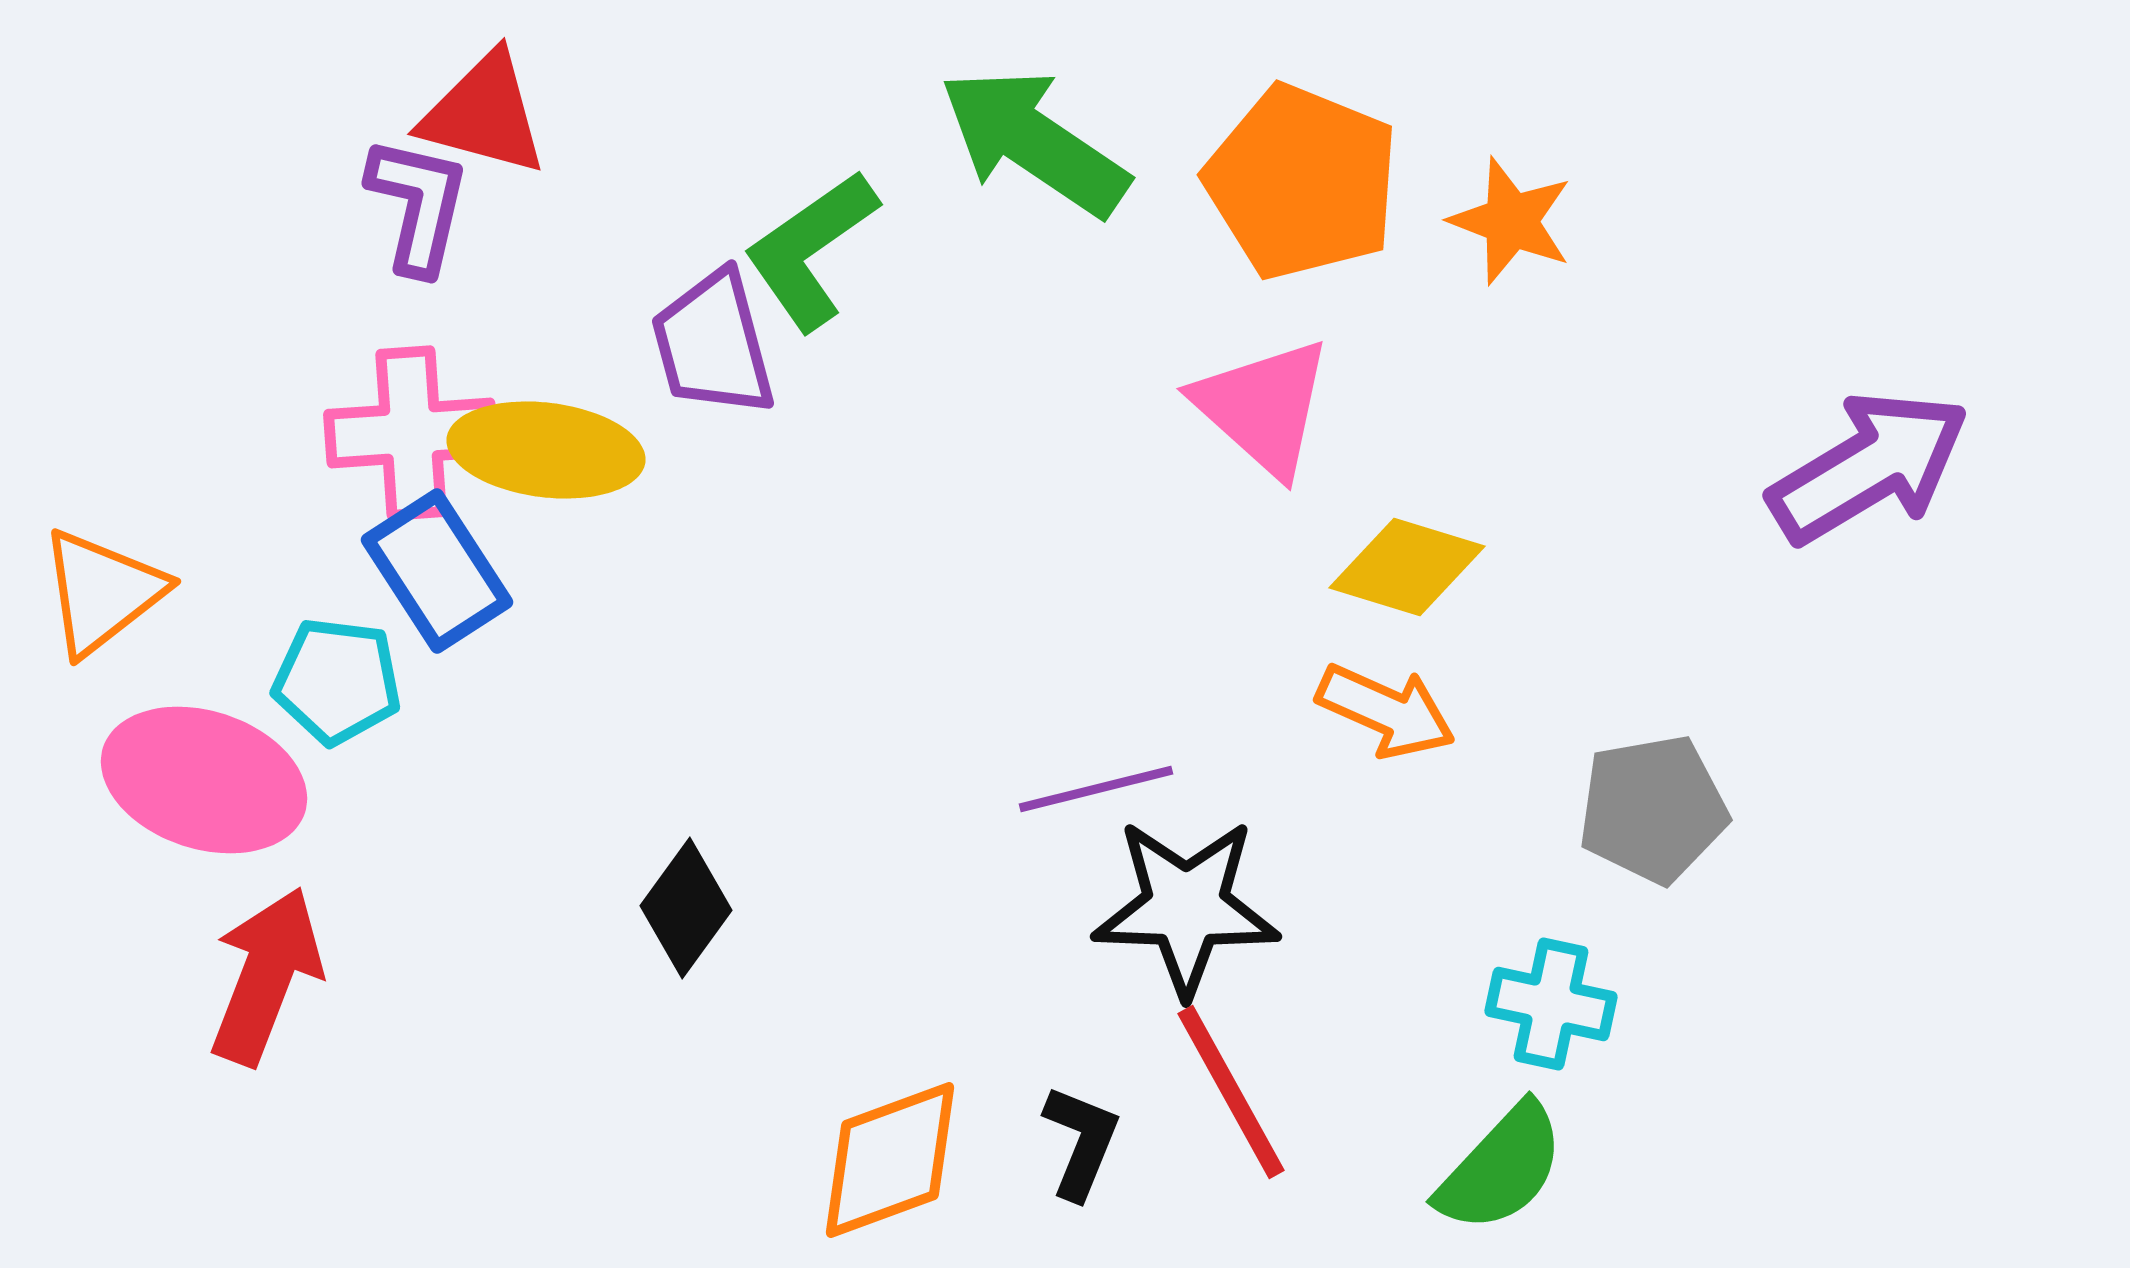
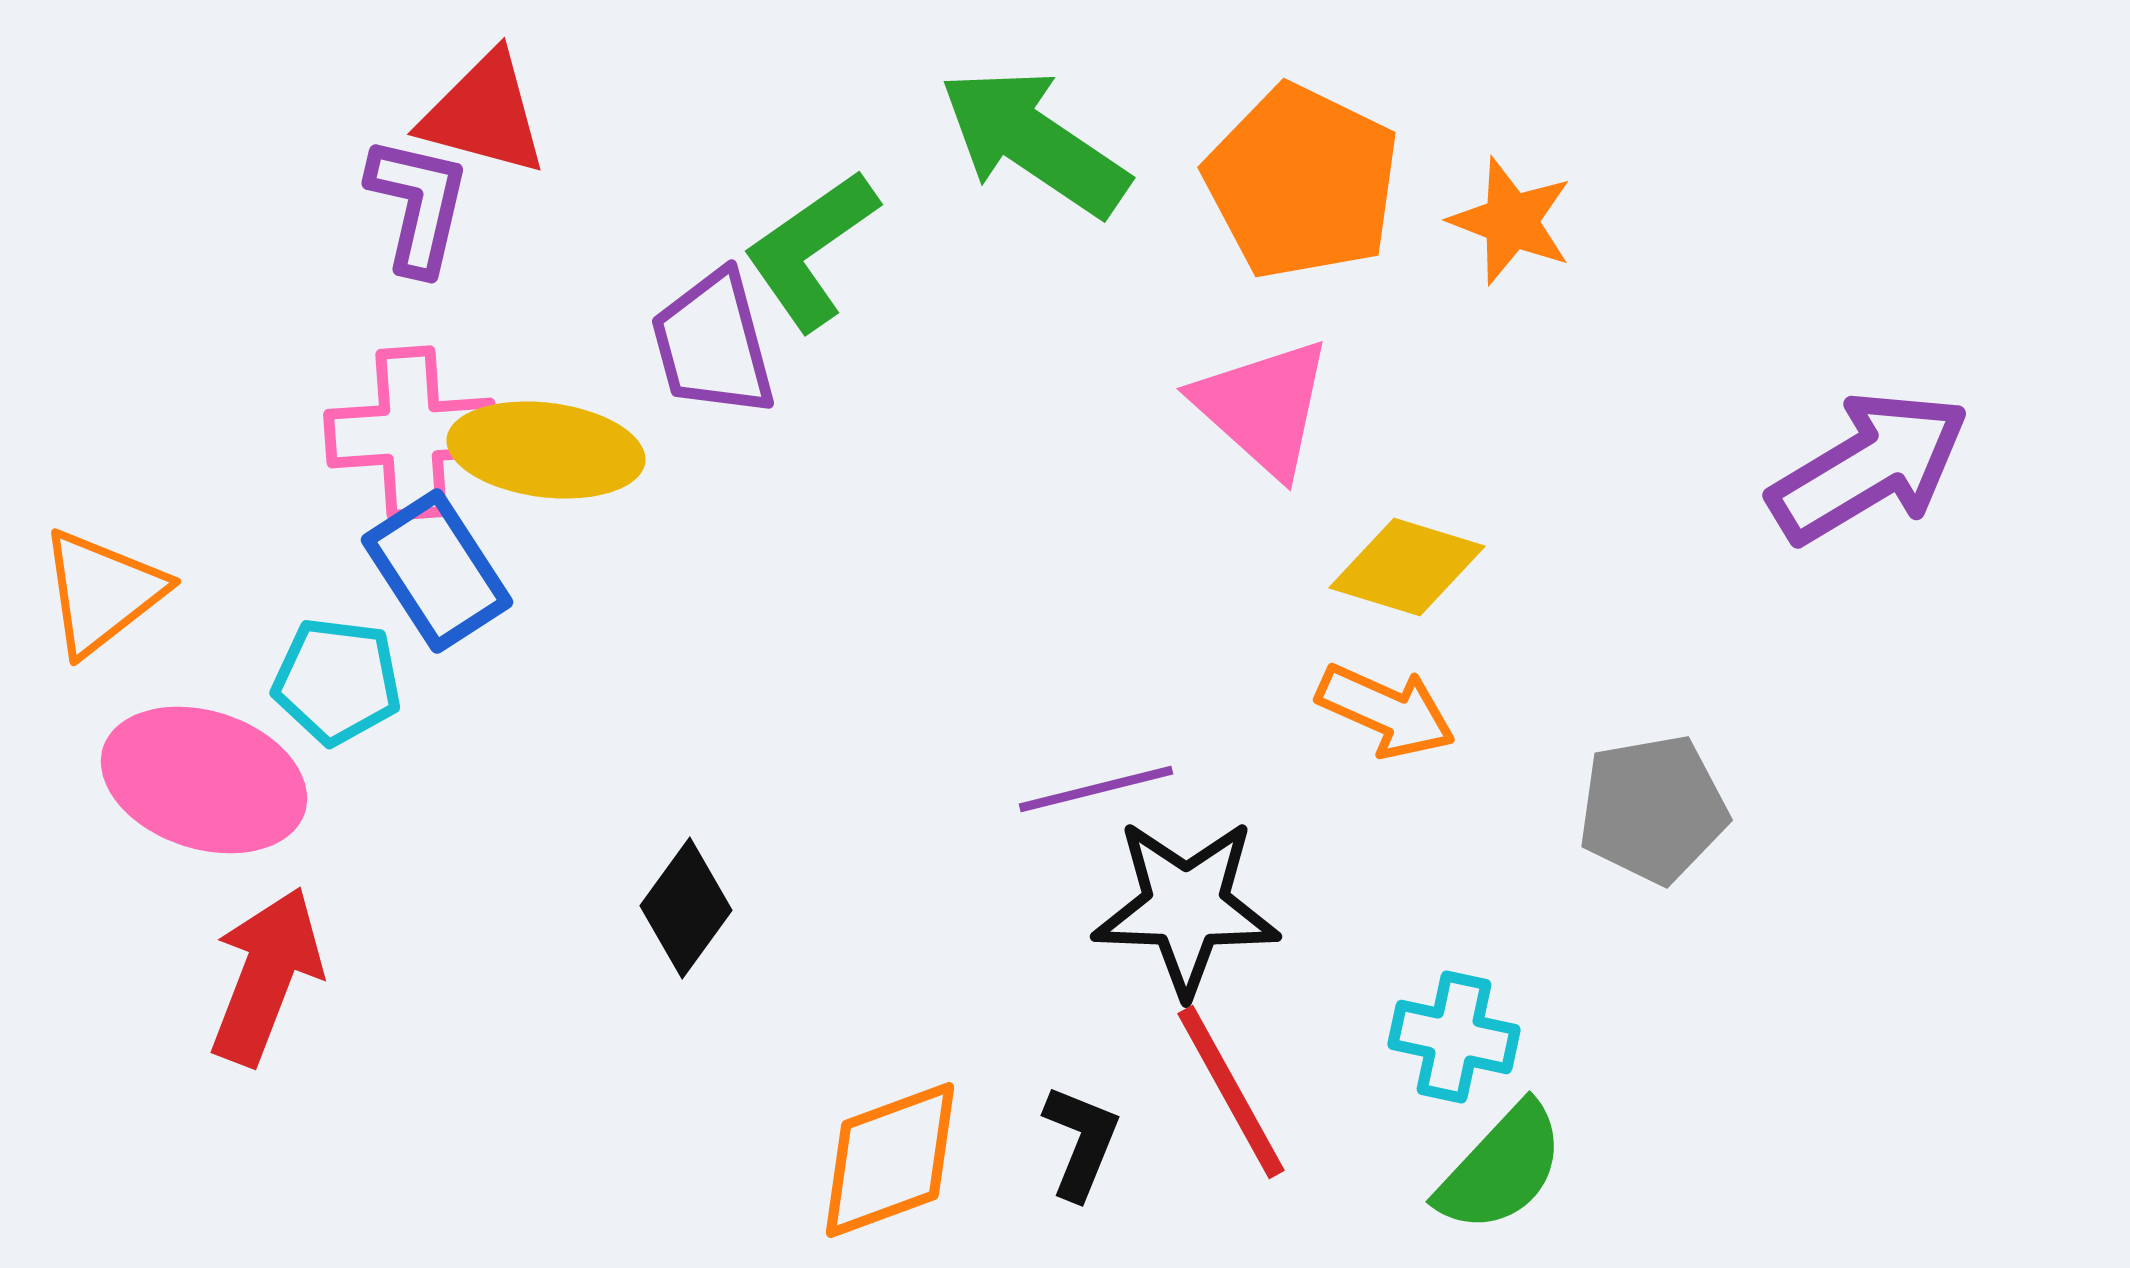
orange pentagon: rotated 4 degrees clockwise
cyan cross: moved 97 px left, 33 px down
